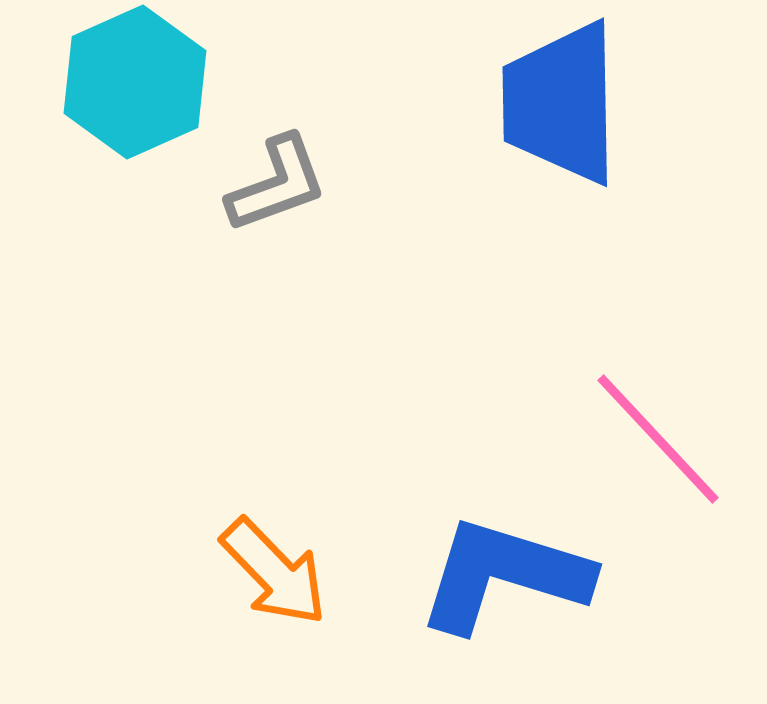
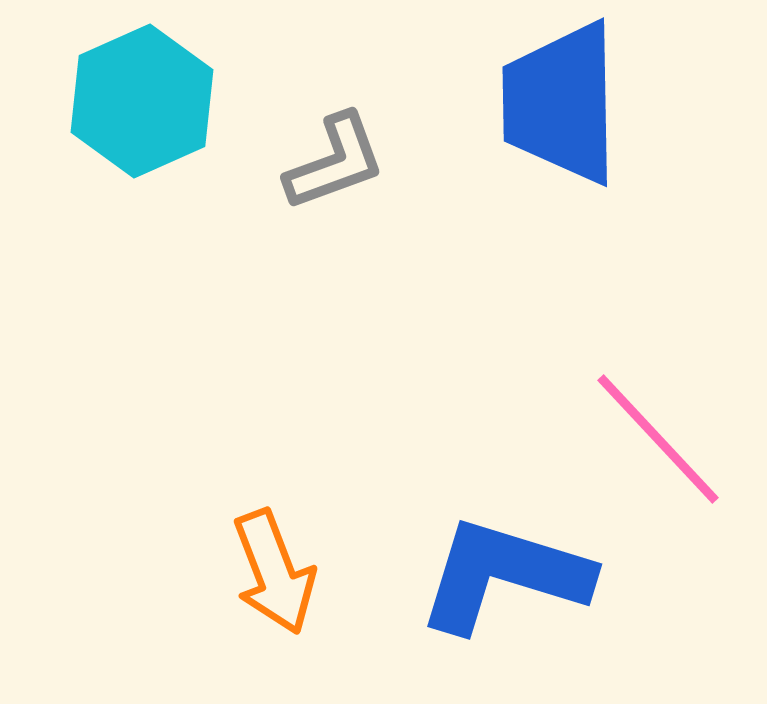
cyan hexagon: moved 7 px right, 19 px down
gray L-shape: moved 58 px right, 22 px up
orange arrow: rotated 23 degrees clockwise
